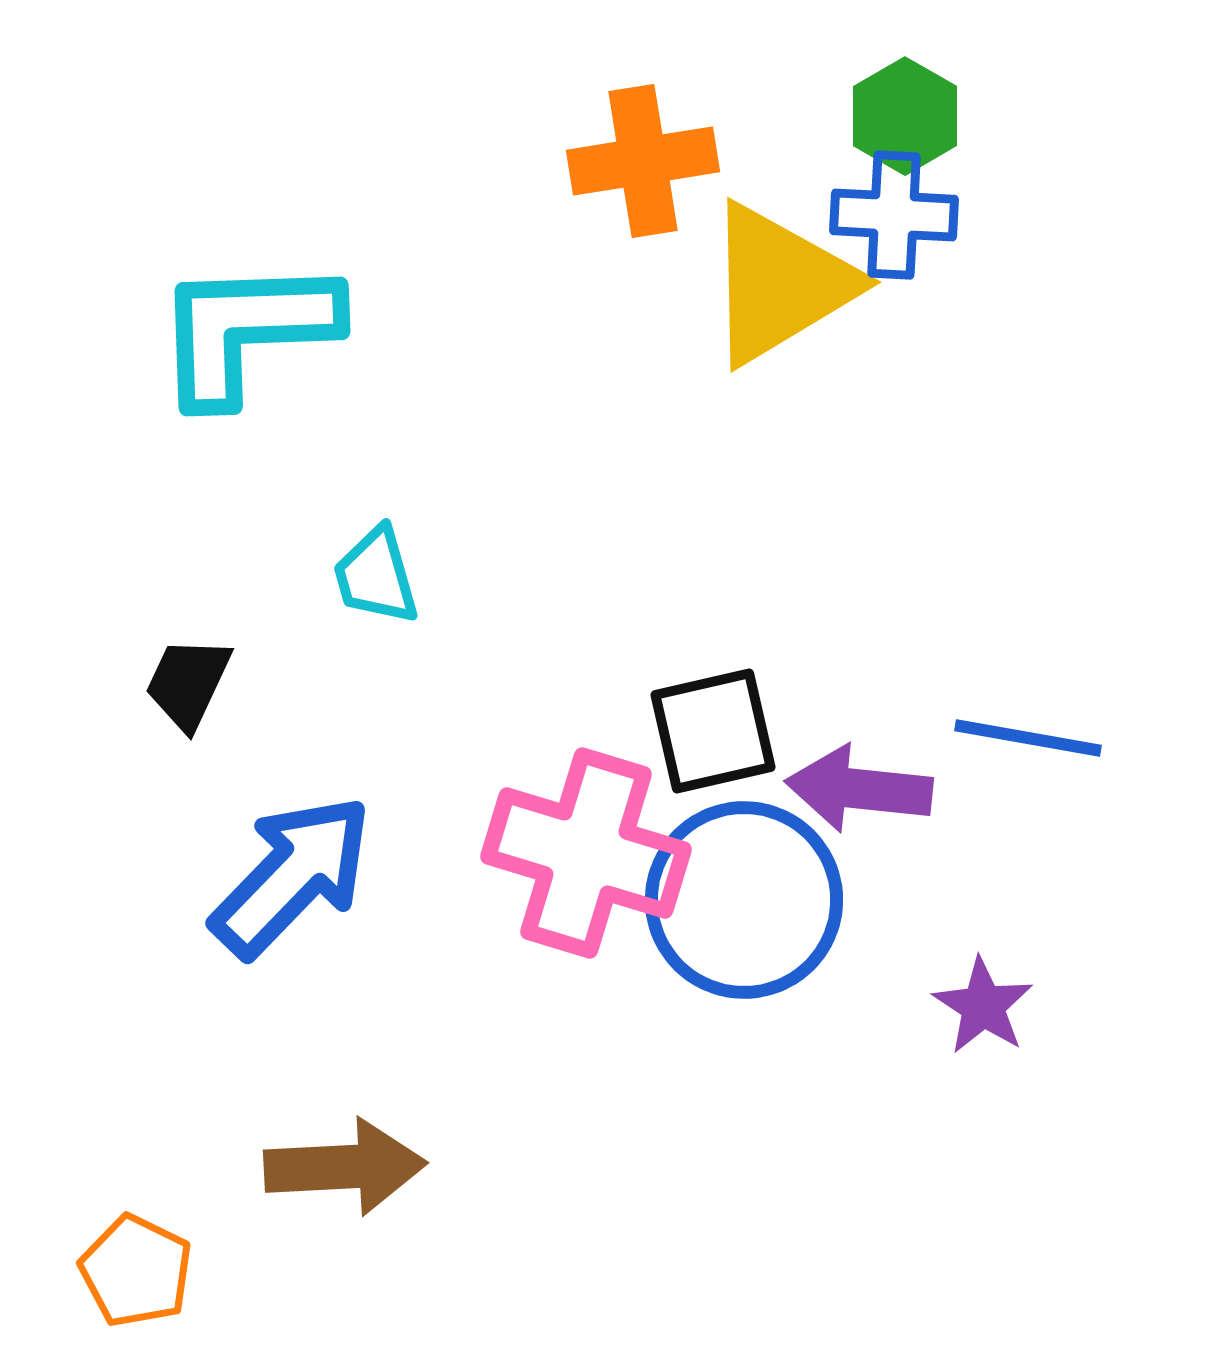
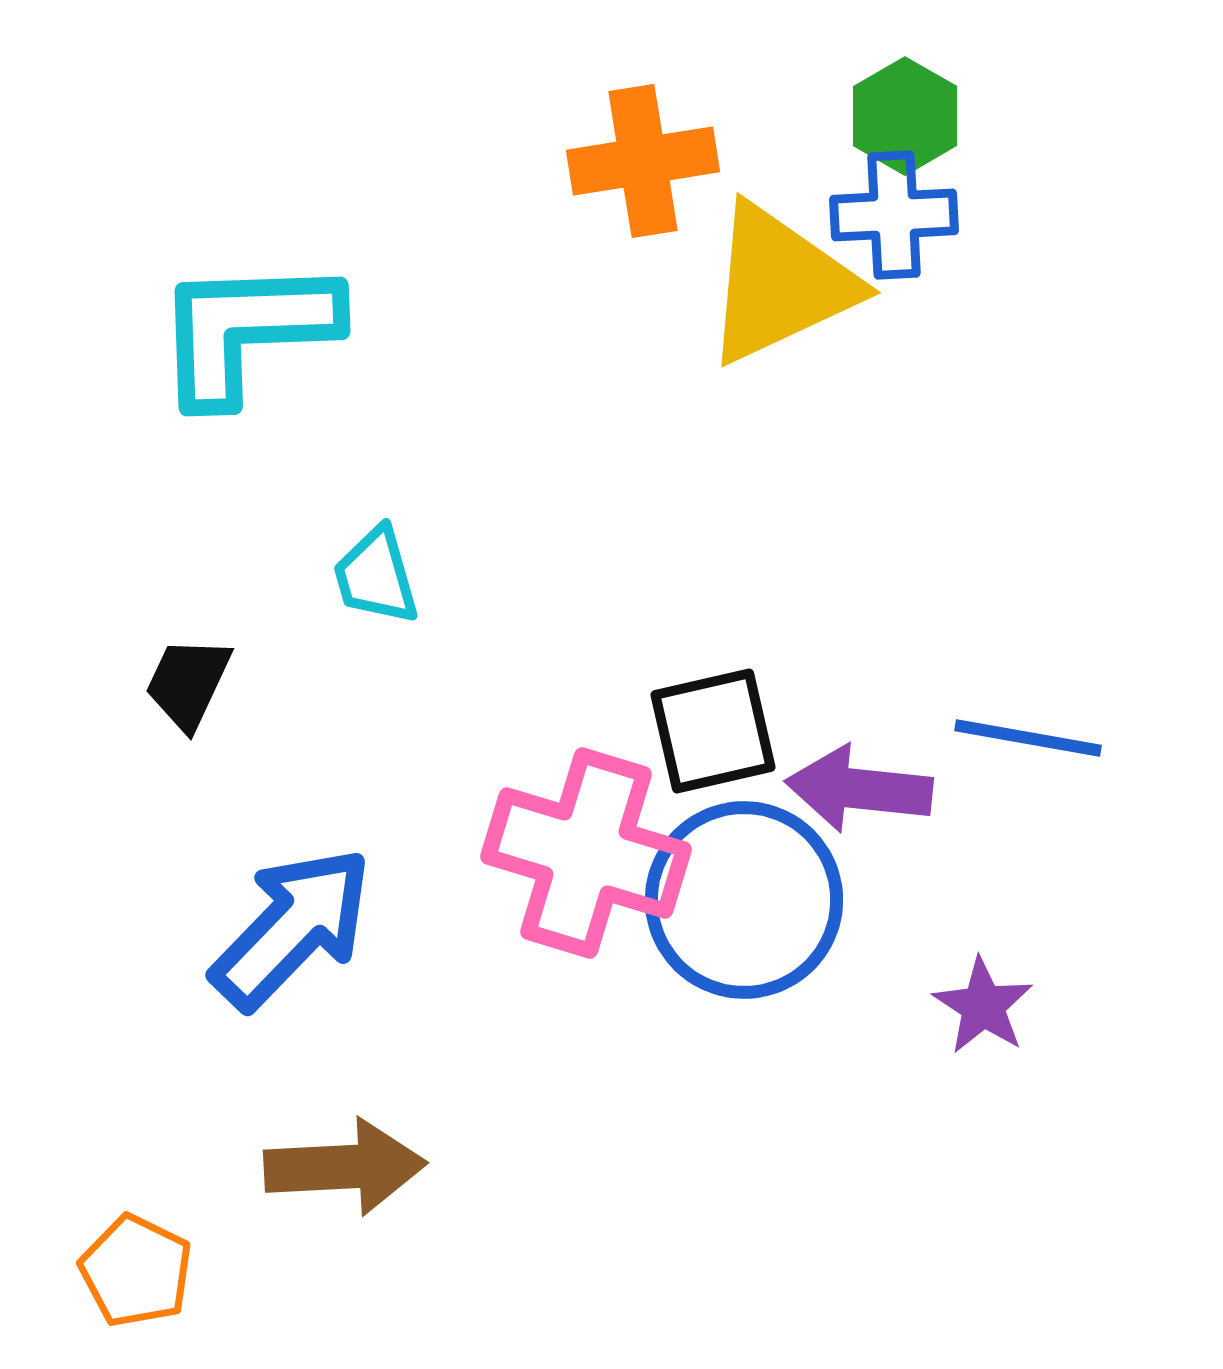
blue cross: rotated 6 degrees counterclockwise
yellow triangle: rotated 6 degrees clockwise
blue arrow: moved 52 px down
